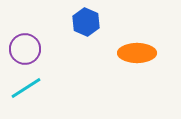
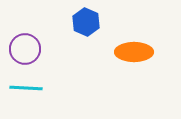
orange ellipse: moved 3 px left, 1 px up
cyan line: rotated 36 degrees clockwise
